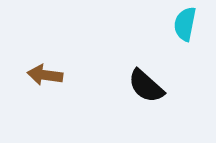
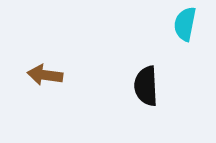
black semicircle: rotated 45 degrees clockwise
